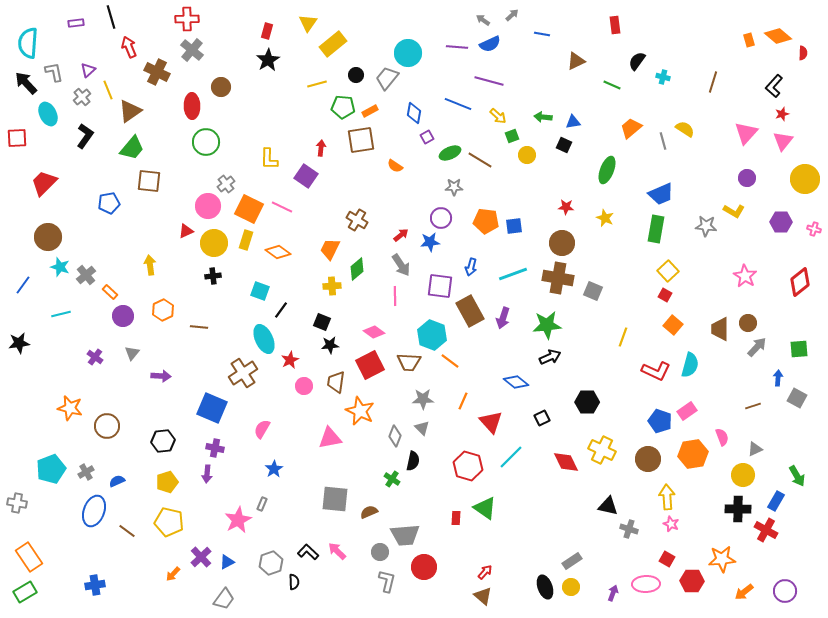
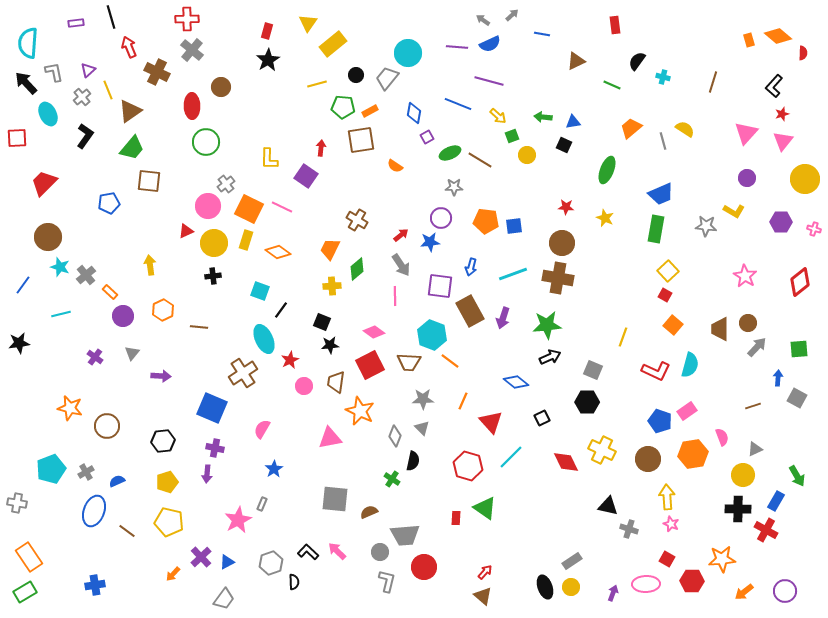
gray square at (593, 291): moved 79 px down
